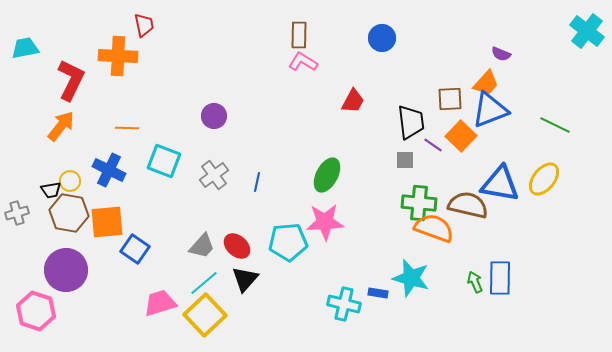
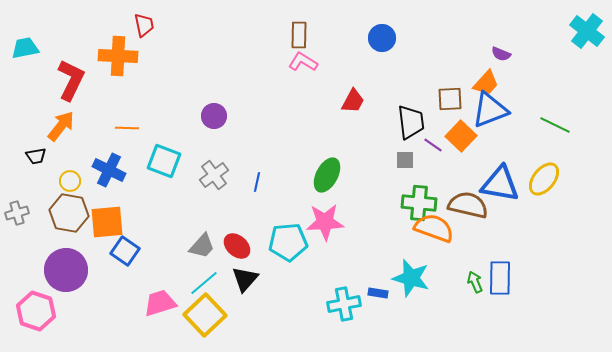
black trapezoid at (51, 190): moved 15 px left, 34 px up
blue square at (135, 249): moved 10 px left, 2 px down
cyan cross at (344, 304): rotated 24 degrees counterclockwise
